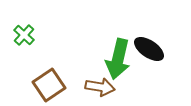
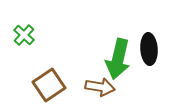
black ellipse: rotated 52 degrees clockwise
